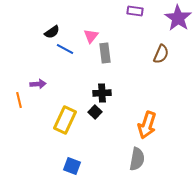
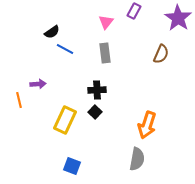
purple rectangle: moved 1 px left; rotated 70 degrees counterclockwise
pink triangle: moved 15 px right, 14 px up
black cross: moved 5 px left, 3 px up
